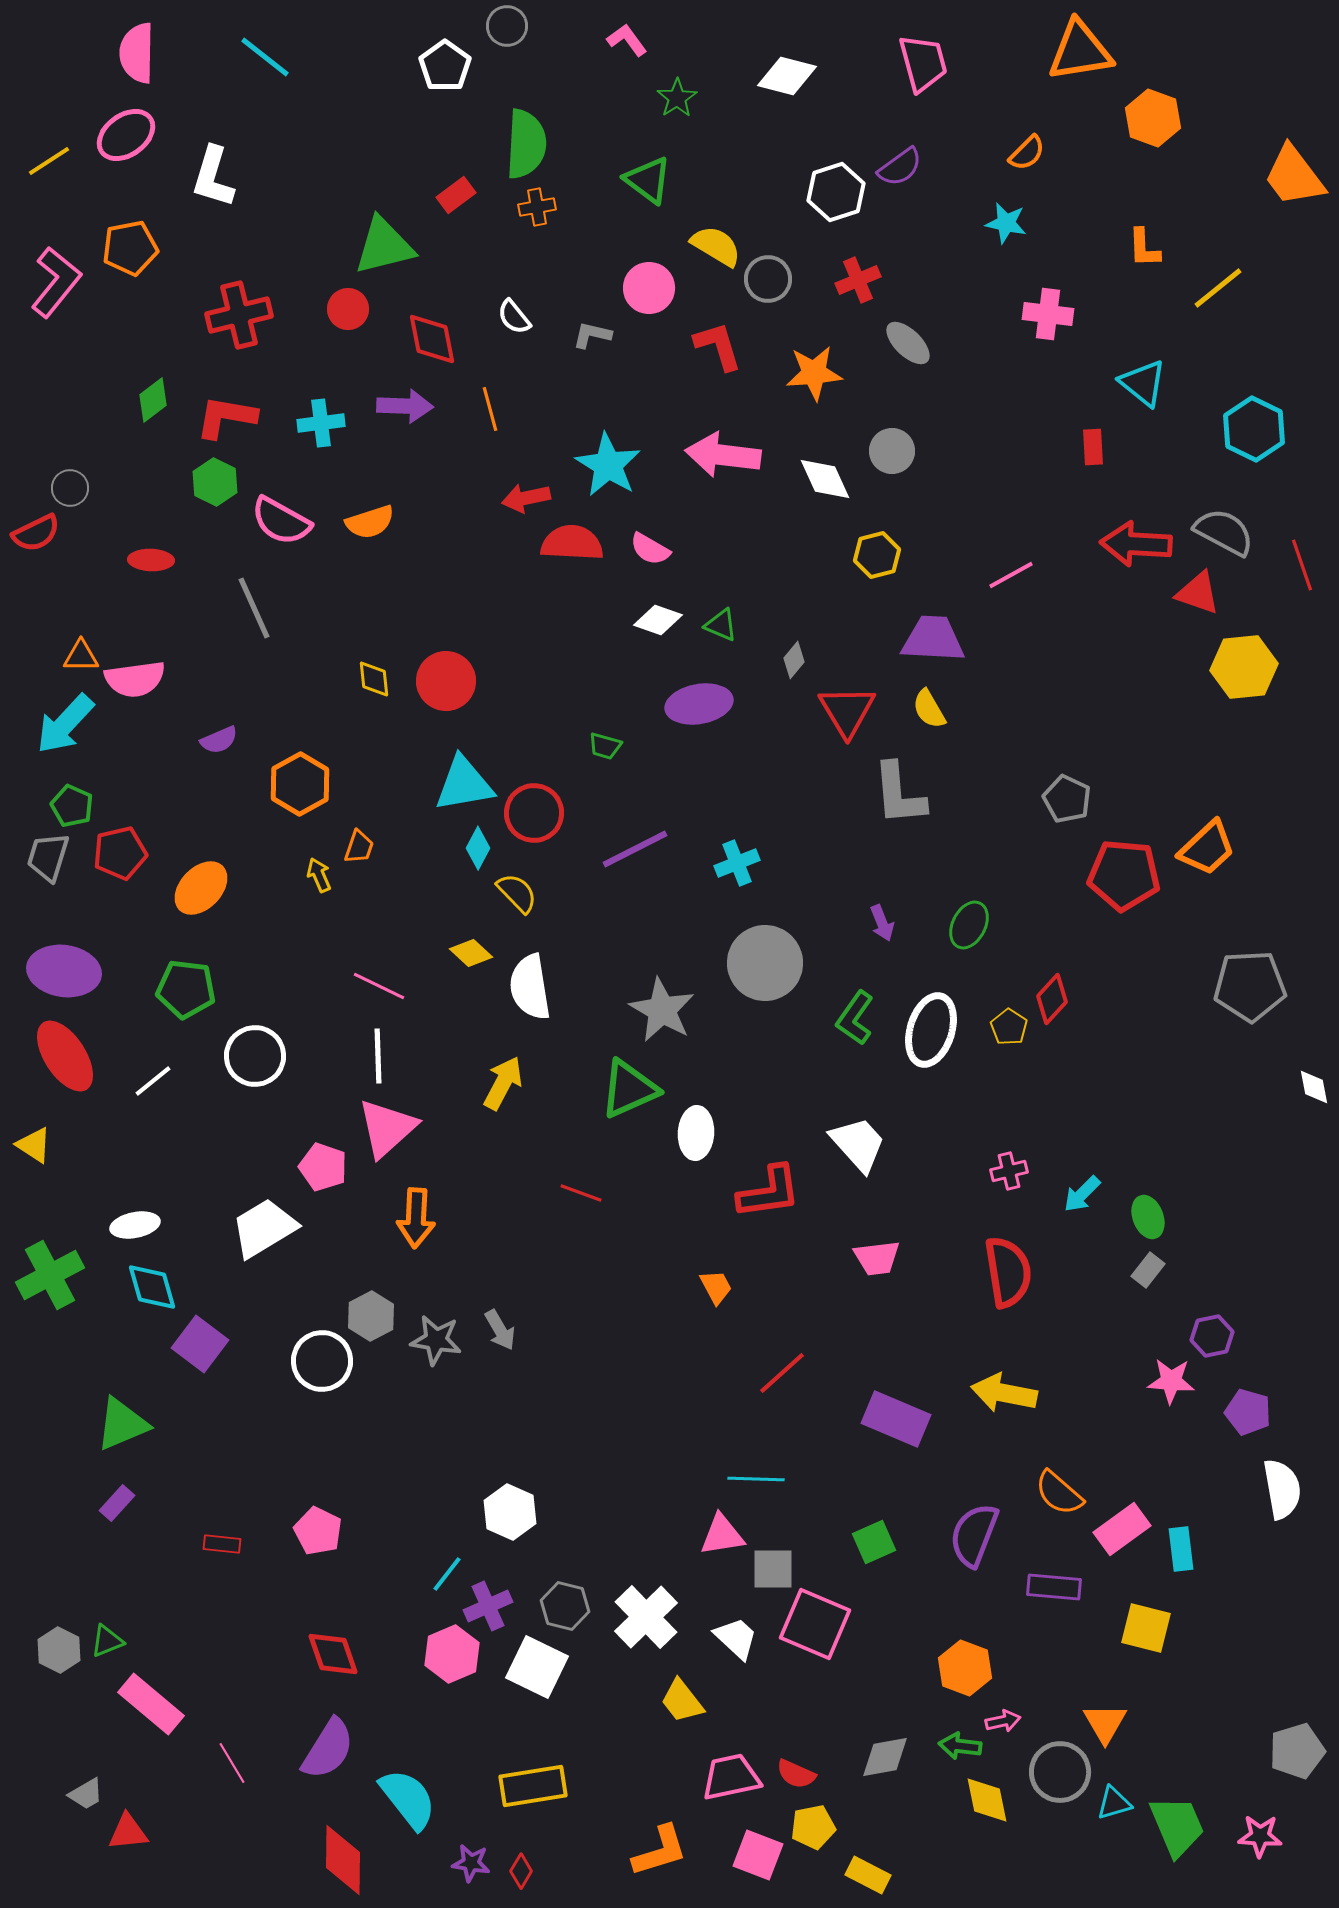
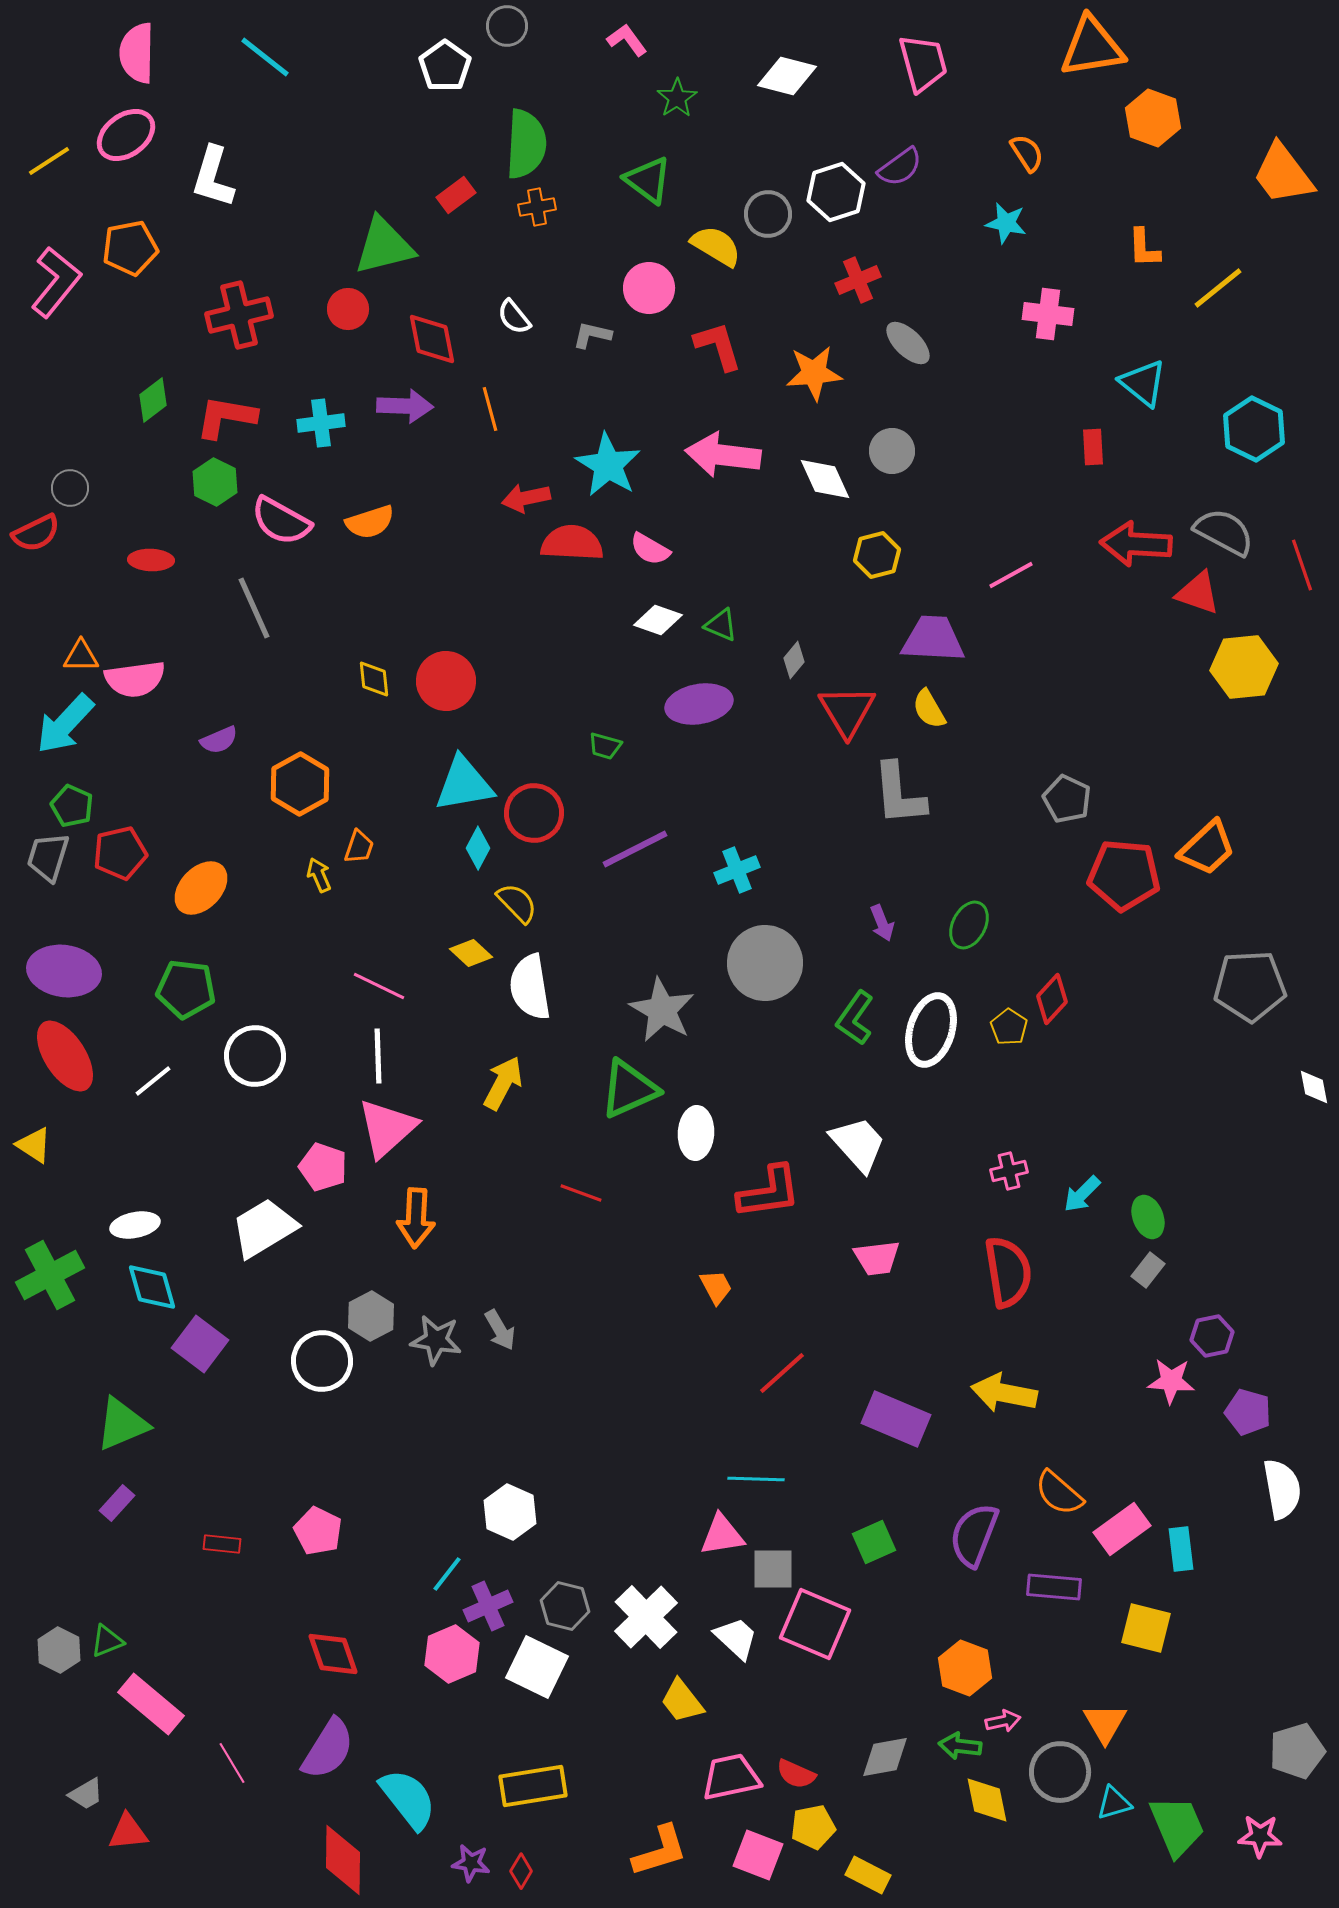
orange triangle at (1080, 51): moved 12 px right, 4 px up
orange semicircle at (1027, 153): rotated 78 degrees counterclockwise
orange trapezoid at (1294, 176): moved 11 px left, 2 px up
gray circle at (768, 279): moved 65 px up
cyan cross at (737, 863): moved 7 px down
yellow semicircle at (517, 893): moved 10 px down
